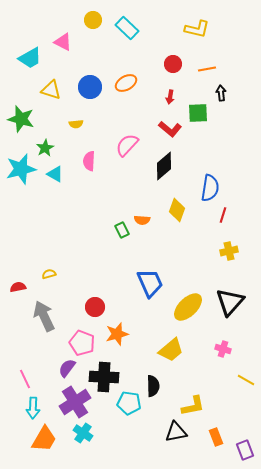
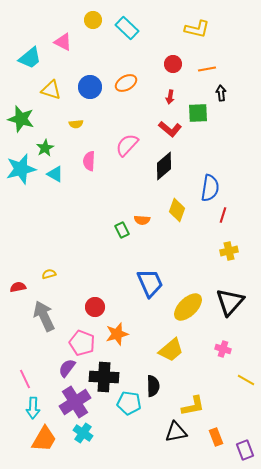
cyan trapezoid at (30, 58): rotated 10 degrees counterclockwise
